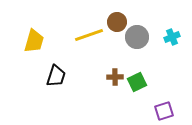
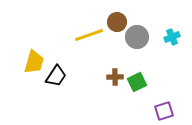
yellow trapezoid: moved 21 px down
black trapezoid: rotated 15 degrees clockwise
